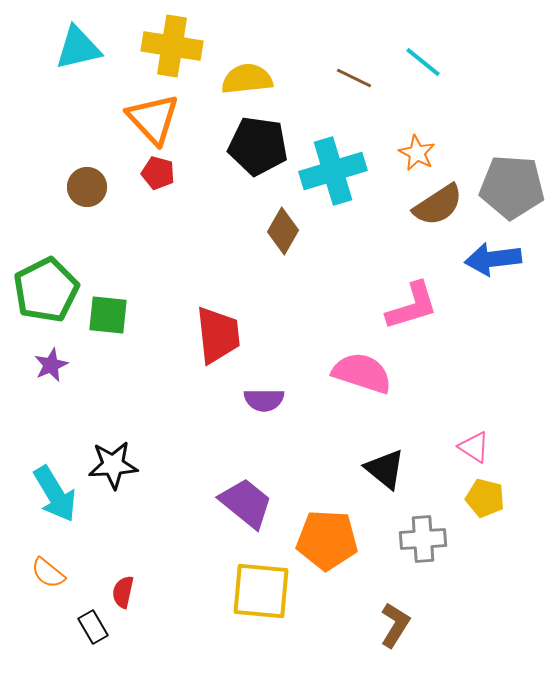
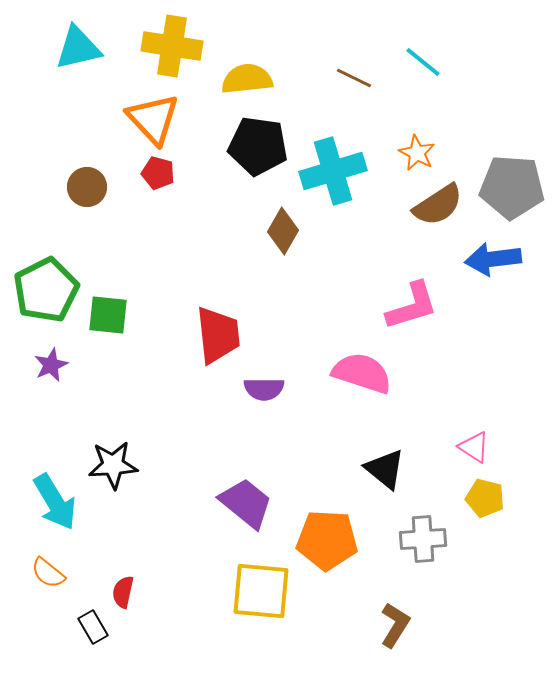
purple semicircle: moved 11 px up
cyan arrow: moved 8 px down
